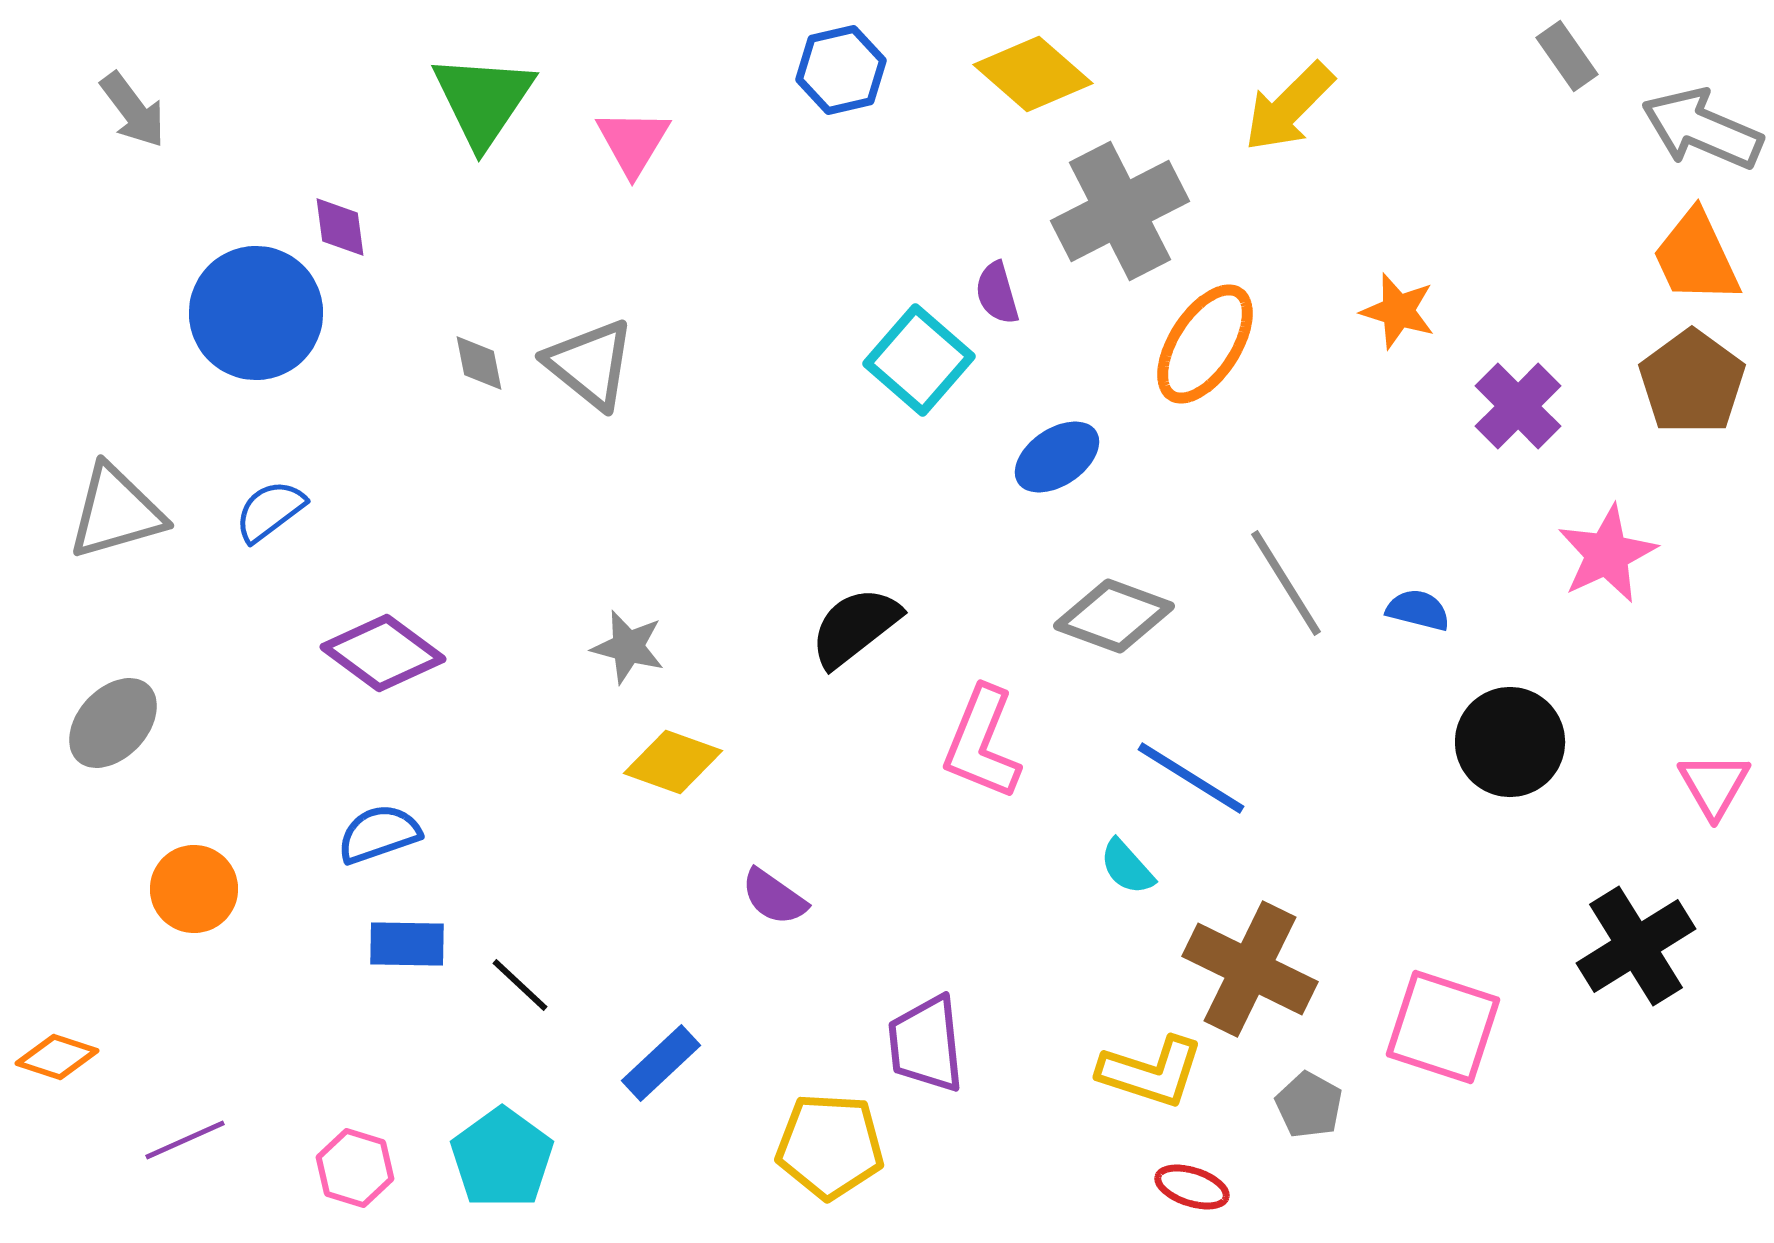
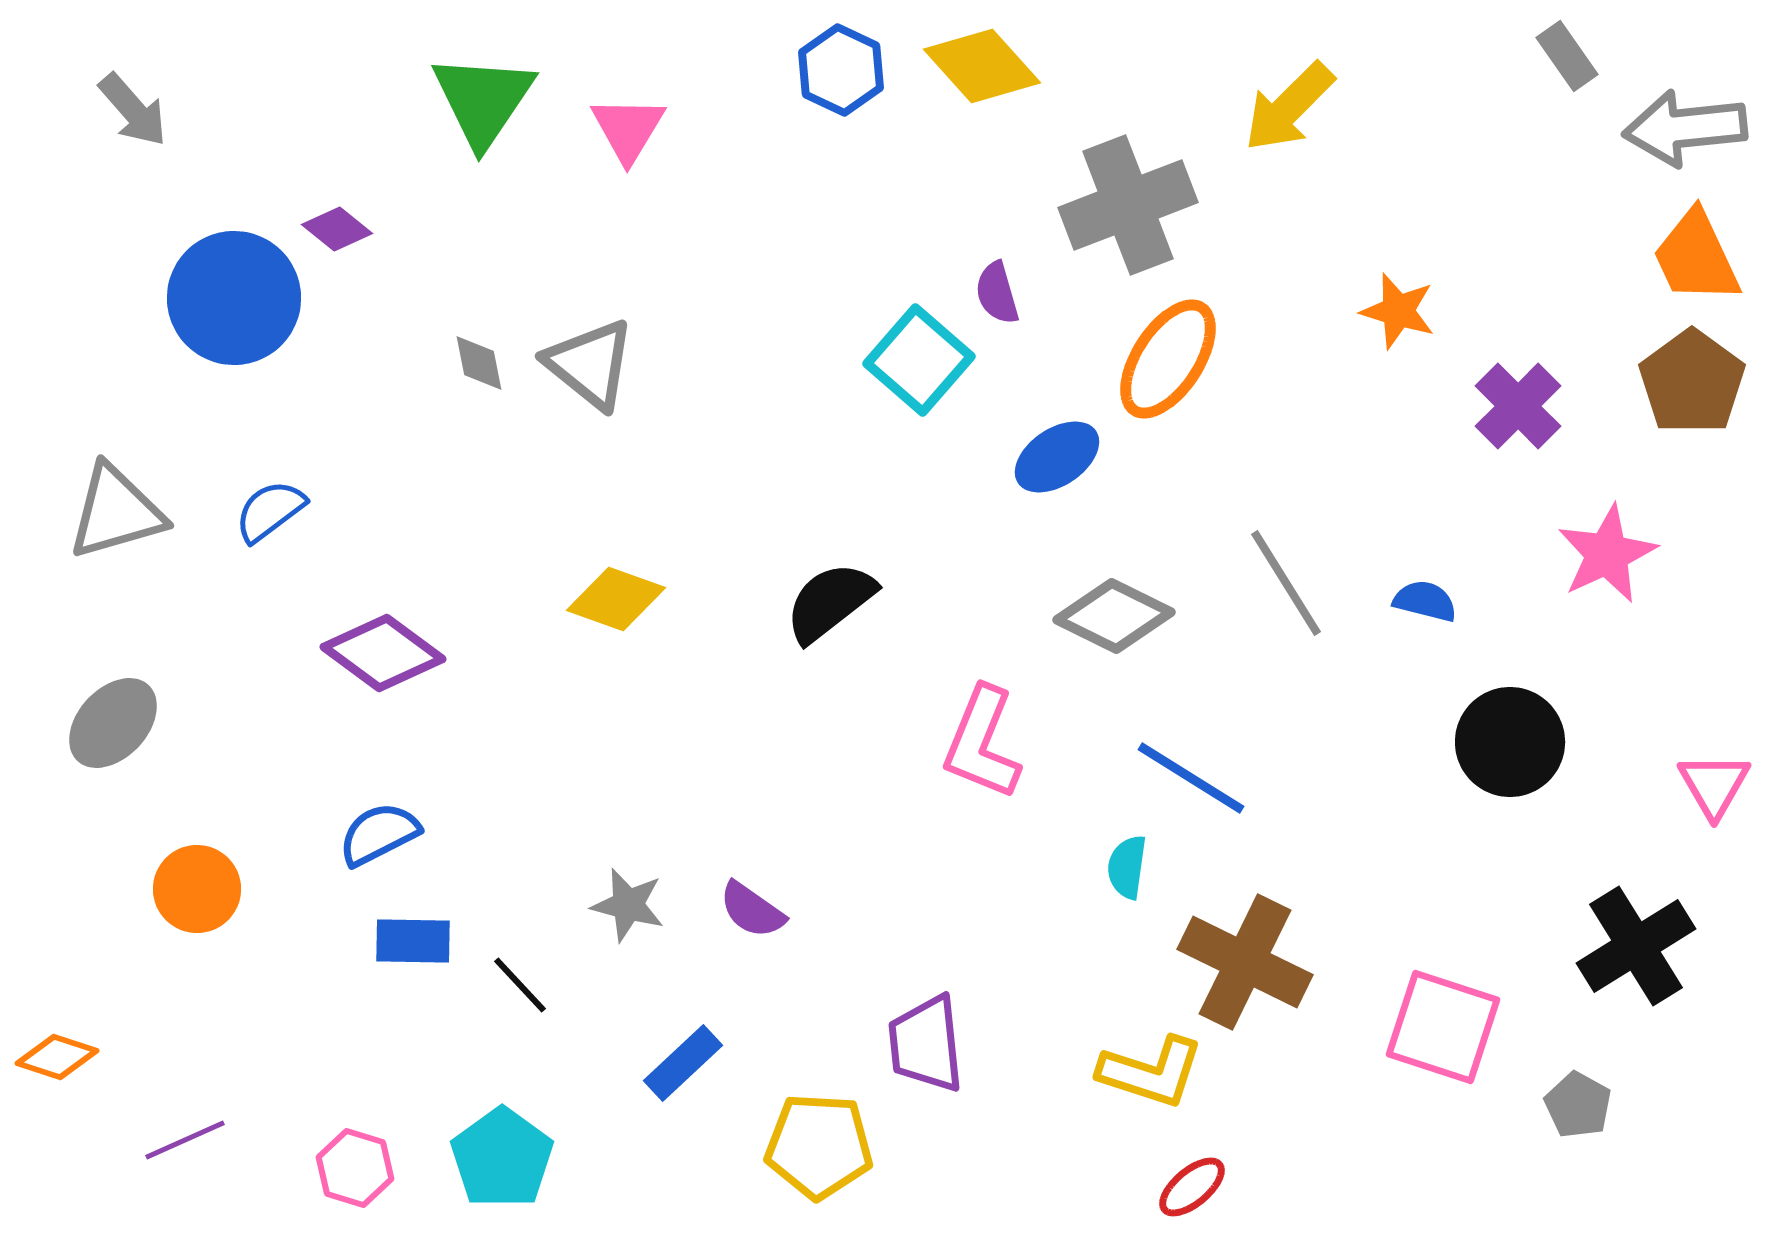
blue hexagon at (841, 70): rotated 22 degrees counterclockwise
yellow diamond at (1033, 74): moved 51 px left, 8 px up; rotated 7 degrees clockwise
gray arrow at (133, 110): rotated 4 degrees counterclockwise
gray arrow at (1702, 129): moved 17 px left, 1 px up; rotated 29 degrees counterclockwise
pink triangle at (633, 142): moved 5 px left, 13 px up
gray cross at (1120, 211): moved 8 px right, 6 px up; rotated 6 degrees clockwise
purple diamond at (340, 227): moved 3 px left, 2 px down; rotated 44 degrees counterclockwise
blue circle at (256, 313): moved 22 px left, 15 px up
orange ellipse at (1205, 344): moved 37 px left, 15 px down
blue semicircle at (1418, 610): moved 7 px right, 9 px up
gray diamond at (1114, 616): rotated 6 degrees clockwise
black semicircle at (855, 627): moved 25 px left, 25 px up
gray star at (628, 647): moved 258 px down
yellow diamond at (673, 762): moved 57 px left, 163 px up
blue semicircle at (379, 834): rotated 8 degrees counterclockwise
cyan semicircle at (1127, 867): rotated 50 degrees clockwise
orange circle at (194, 889): moved 3 px right
purple semicircle at (774, 897): moved 22 px left, 13 px down
blue rectangle at (407, 944): moved 6 px right, 3 px up
brown cross at (1250, 969): moved 5 px left, 7 px up
black line at (520, 985): rotated 4 degrees clockwise
blue rectangle at (661, 1063): moved 22 px right
gray pentagon at (1309, 1105): moved 269 px right
yellow pentagon at (830, 1146): moved 11 px left
red ellipse at (1192, 1187): rotated 58 degrees counterclockwise
